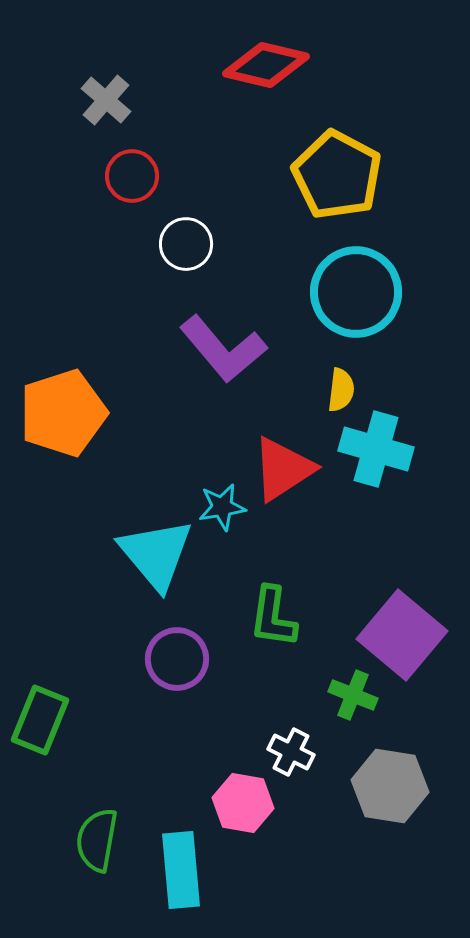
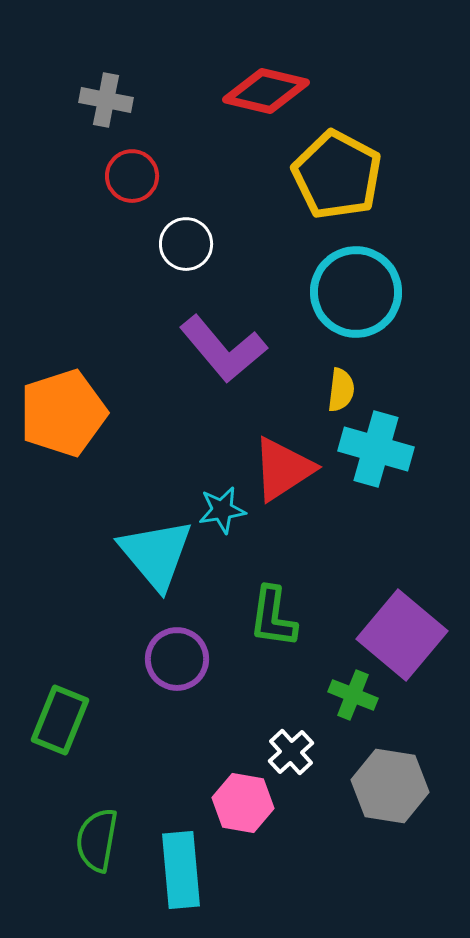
red diamond: moved 26 px down
gray cross: rotated 30 degrees counterclockwise
cyan star: moved 3 px down
green rectangle: moved 20 px right
white cross: rotated 21 degrees clockwise
